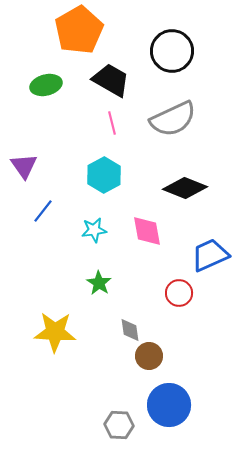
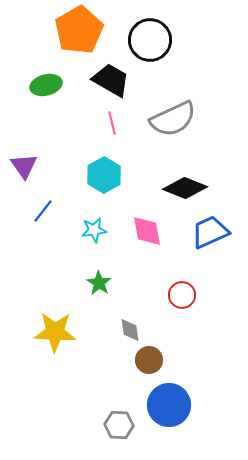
black circle: moved 22 px left, 11 px up
blue trapezoid: moved 23 px up
red circle: moved 3 px right, 2 px down
brown circle: moved 4 px down
